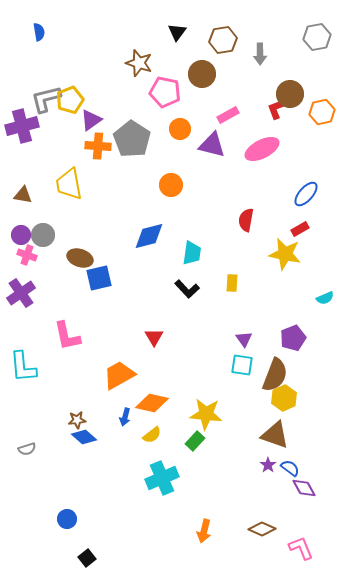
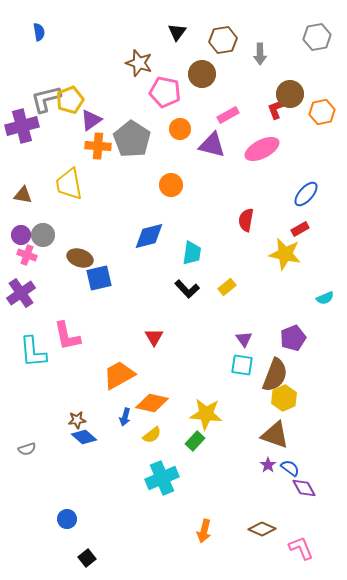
yellow rectangle at (232, 283): moved 5 px left, 4 px down; rotated 48 degrees clockwise
cyan L-shape at (23, 367): moved 10 px right, 15 px up
